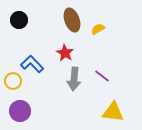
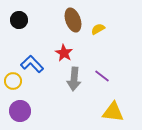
brown ellipse: moved 1 px right
red star: moved 1 px left
